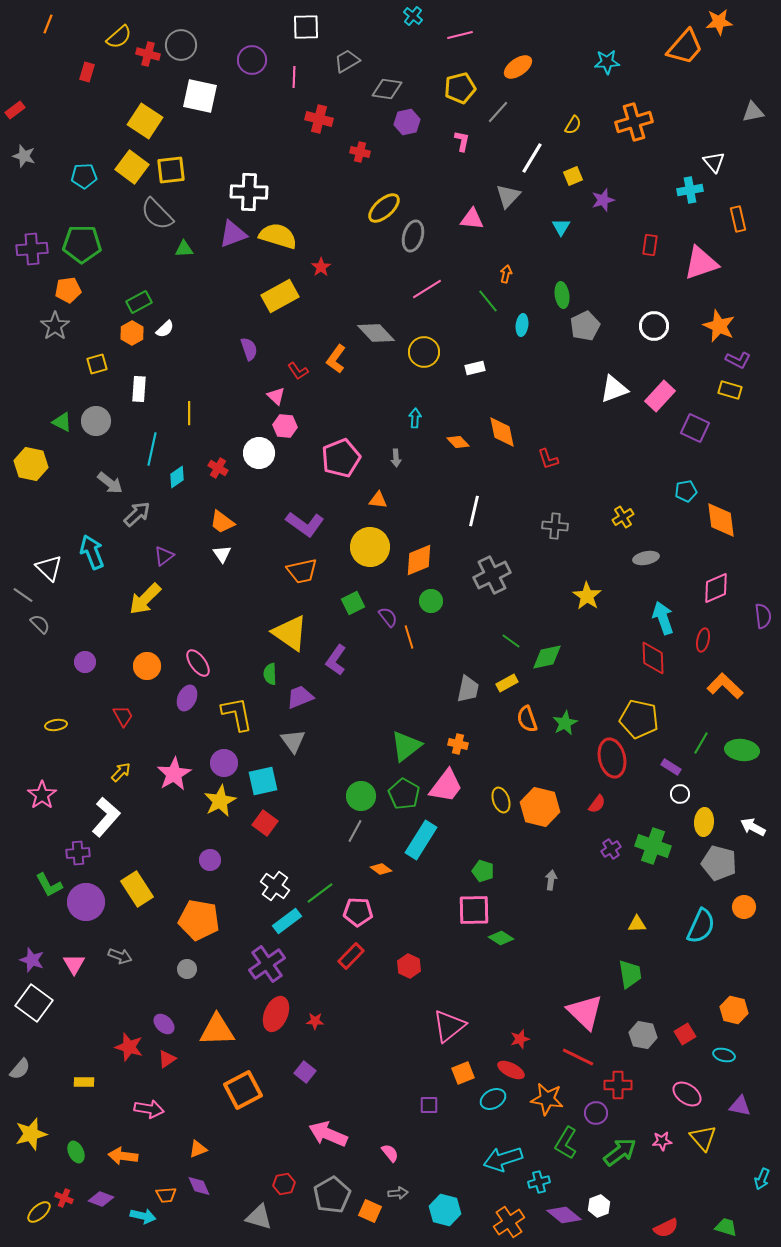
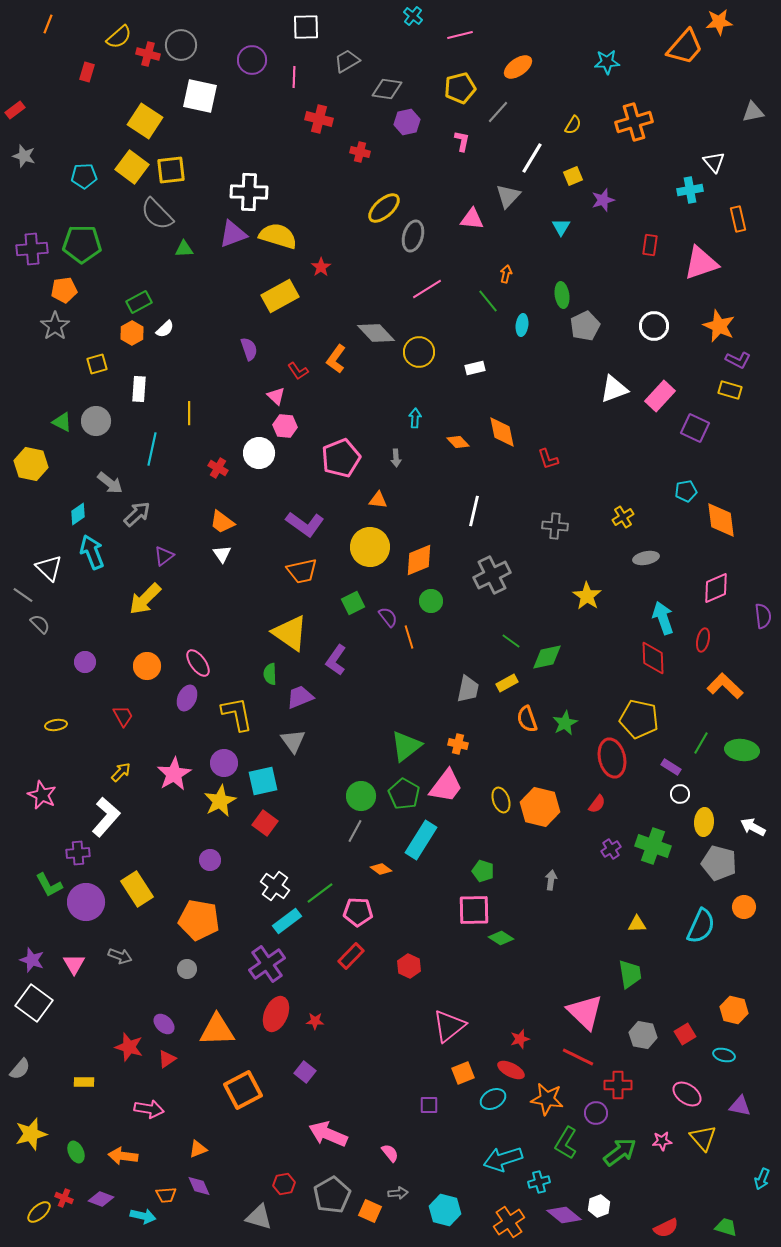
orange pentagon at (68, 290): moved 4 px left
yellow circle at (424, 352): moved 5 px left
cyan diamond at (177, 477): moved 99 px left, 37 px down
pink star at (42, 795): rotated 12 degrees counterclockwise
